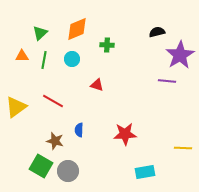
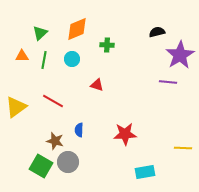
purple line: moved 1 px right, 1 px down
gray circle: moved 9 px up
